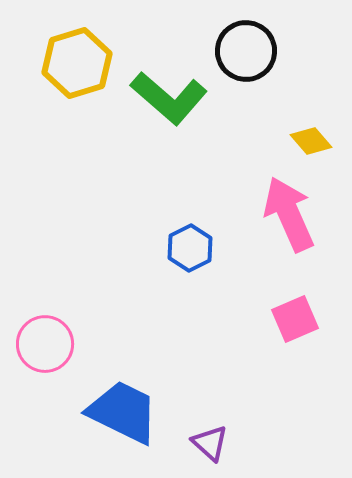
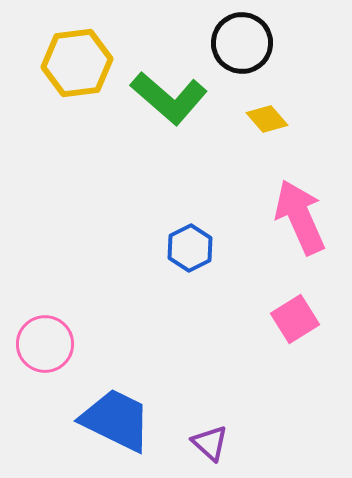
black circle: moved 4 px left, 8 px up
yellow hexagon: rotated 10 degrees clockwise
yellow diamond: moved 44 px left, 22 px up
pink arrow: moved 11 px right, 3 px down
pink square: rotated 9 degrees counterclockwise
blue trapezoid: moved 7 px left, 8 px down
